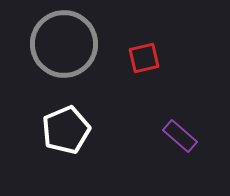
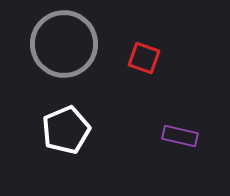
red square: rotated 32 degrees clockwise
purple rectangle: rotated 28 degrees counterclockwise
